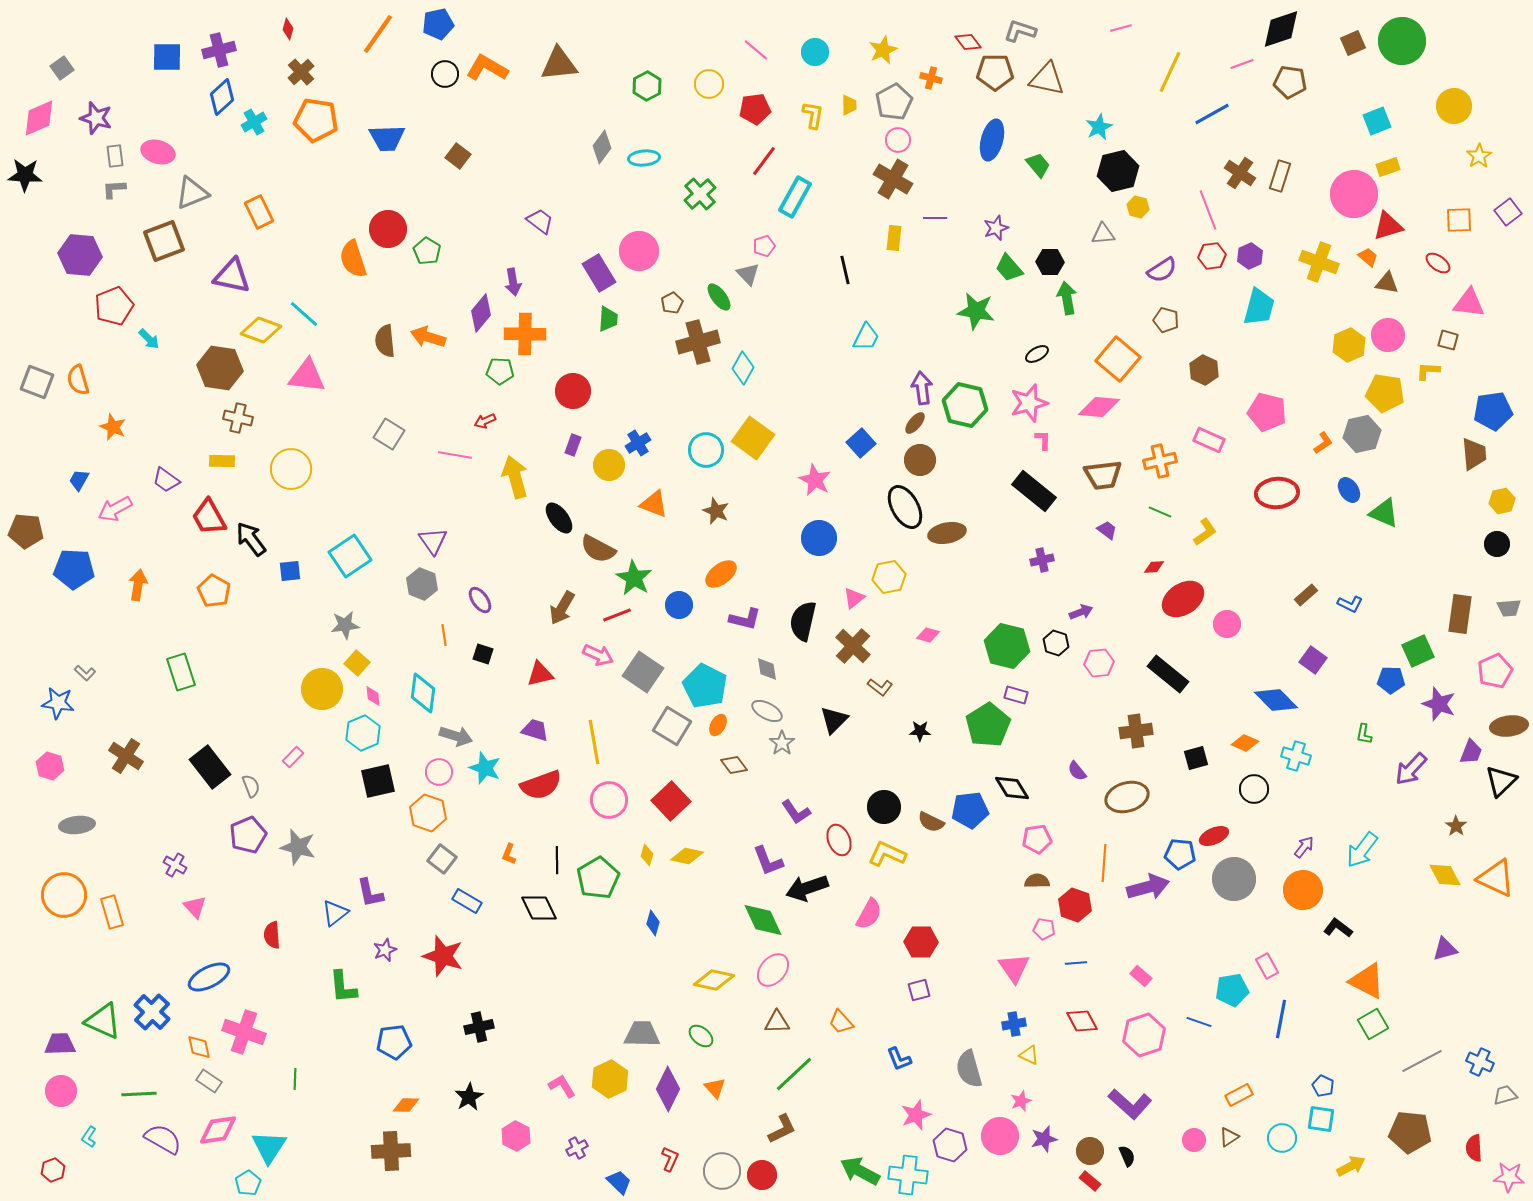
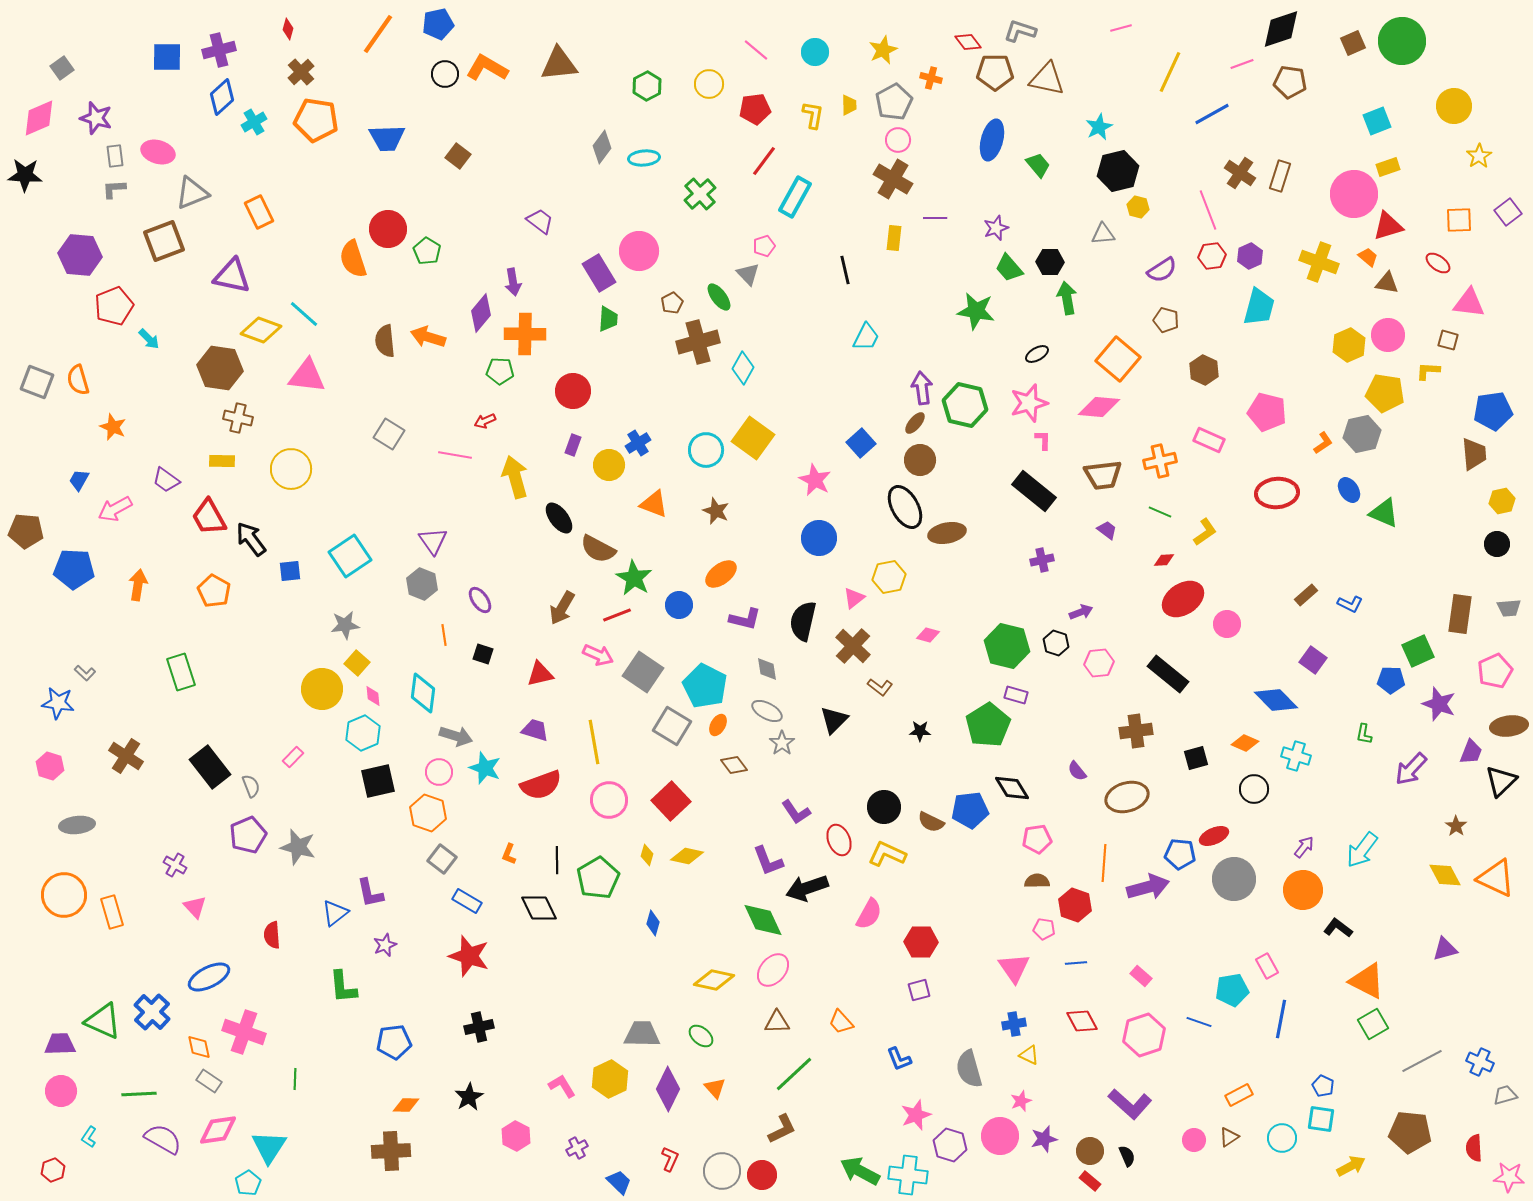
red diamond at (1154, 567): moved 10 px right, 7 px up
purple star at (385, 950): moved 5 px up
red star at (443, 956): moved 26 px right
